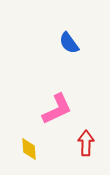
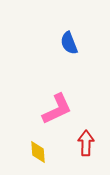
blue semicircle: rotated 15 degrees clockwise
yellow diamond: moved 9 px right, 3 px down
